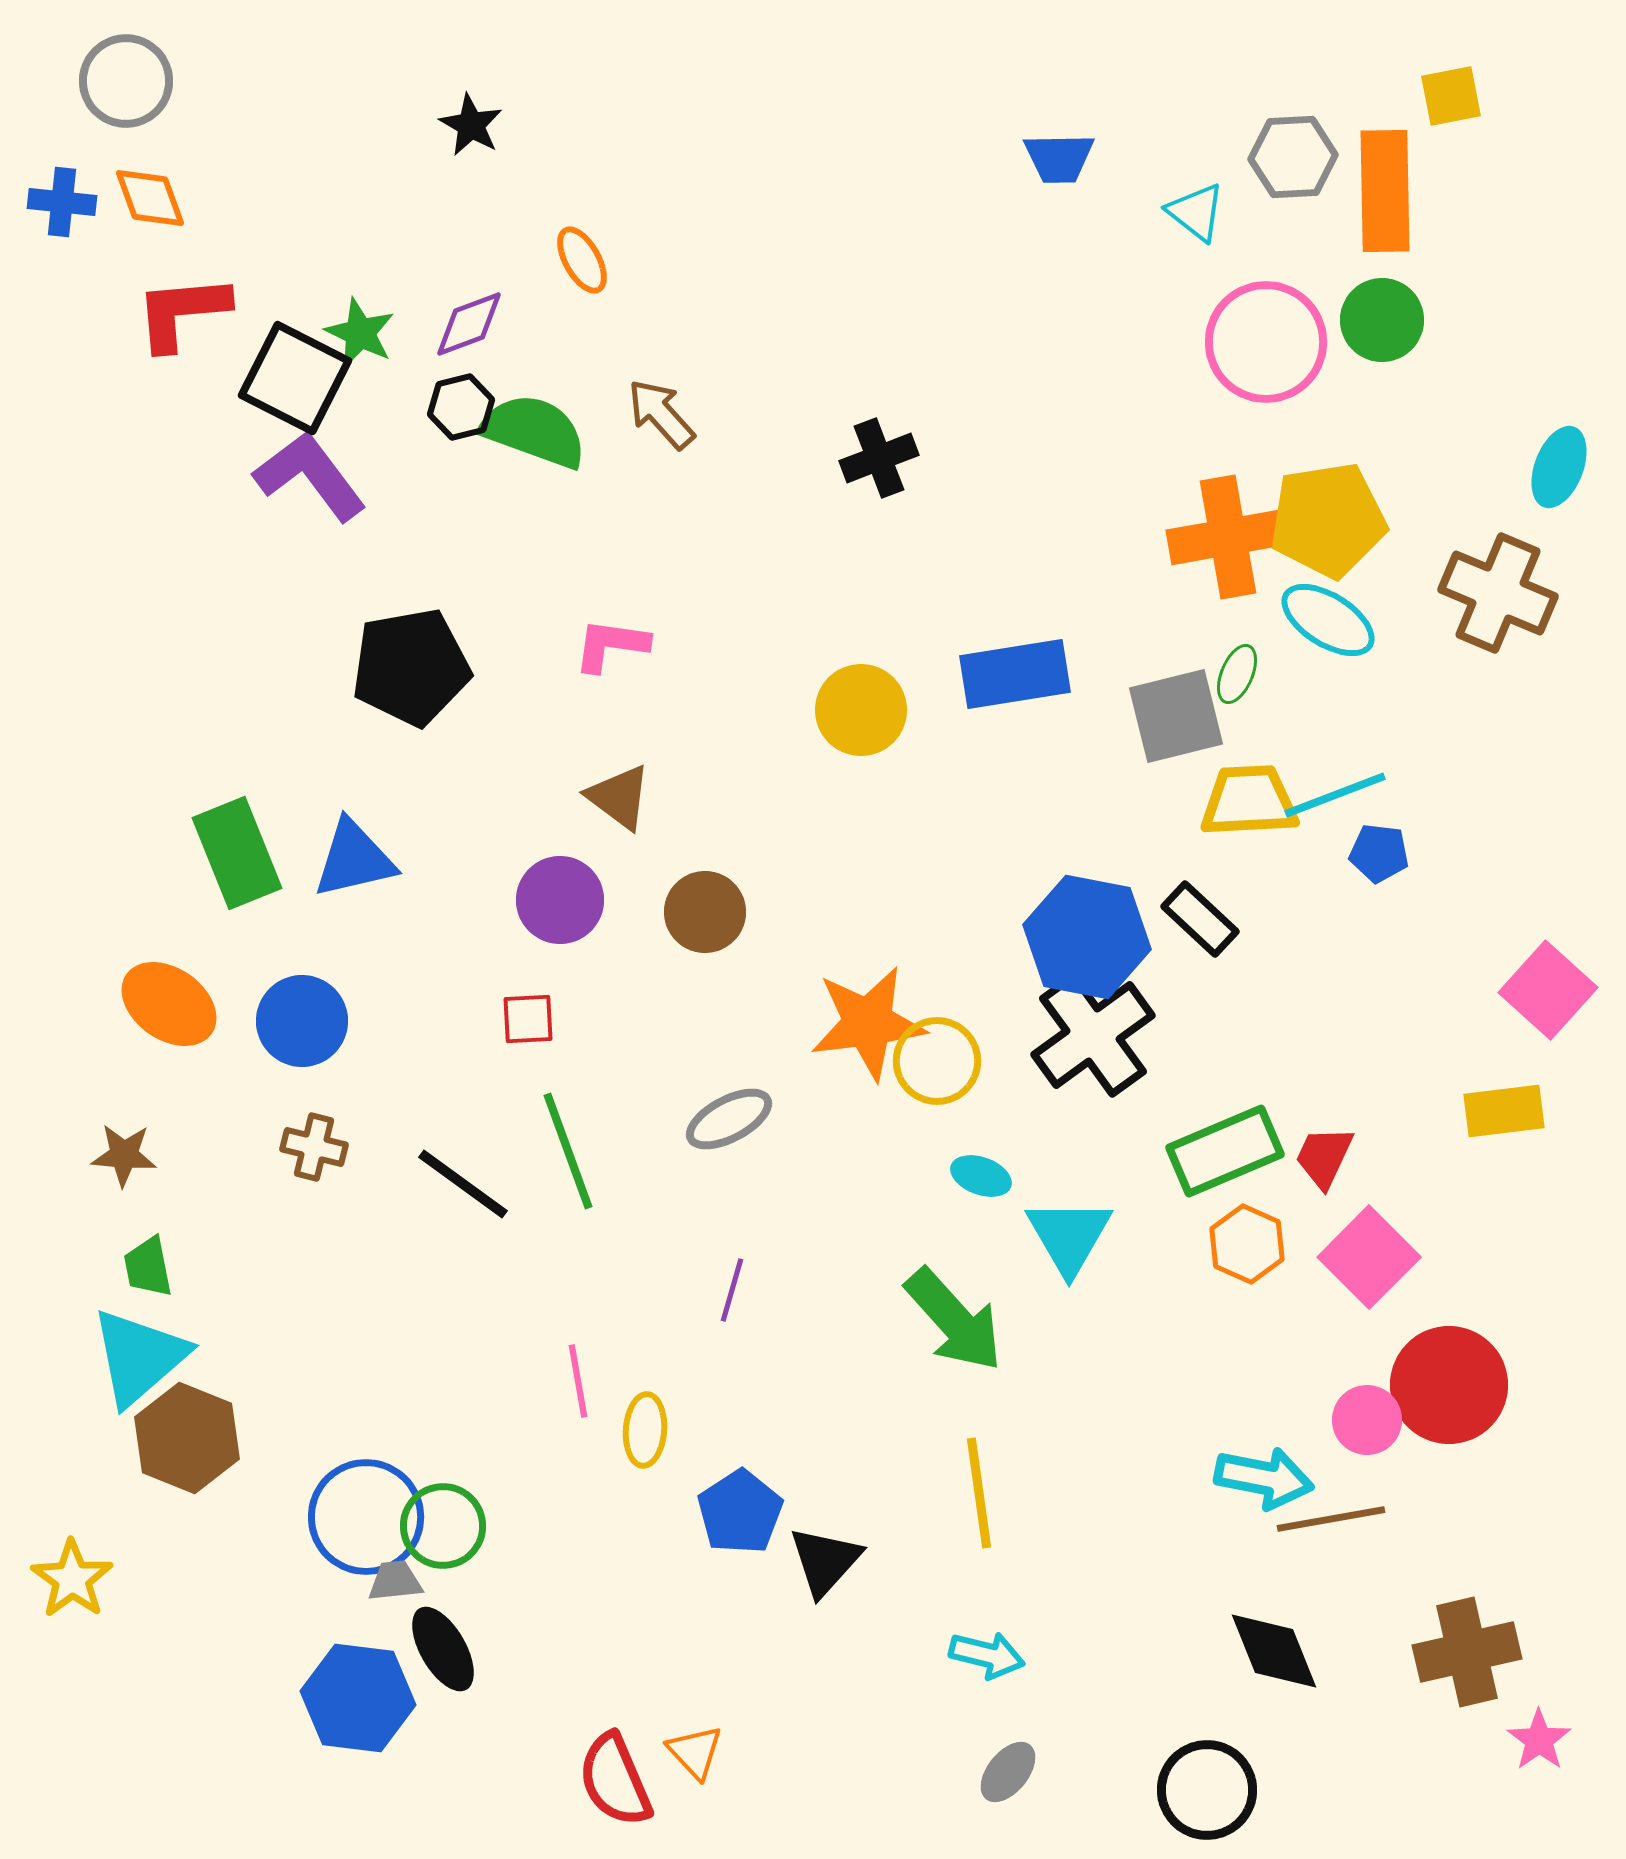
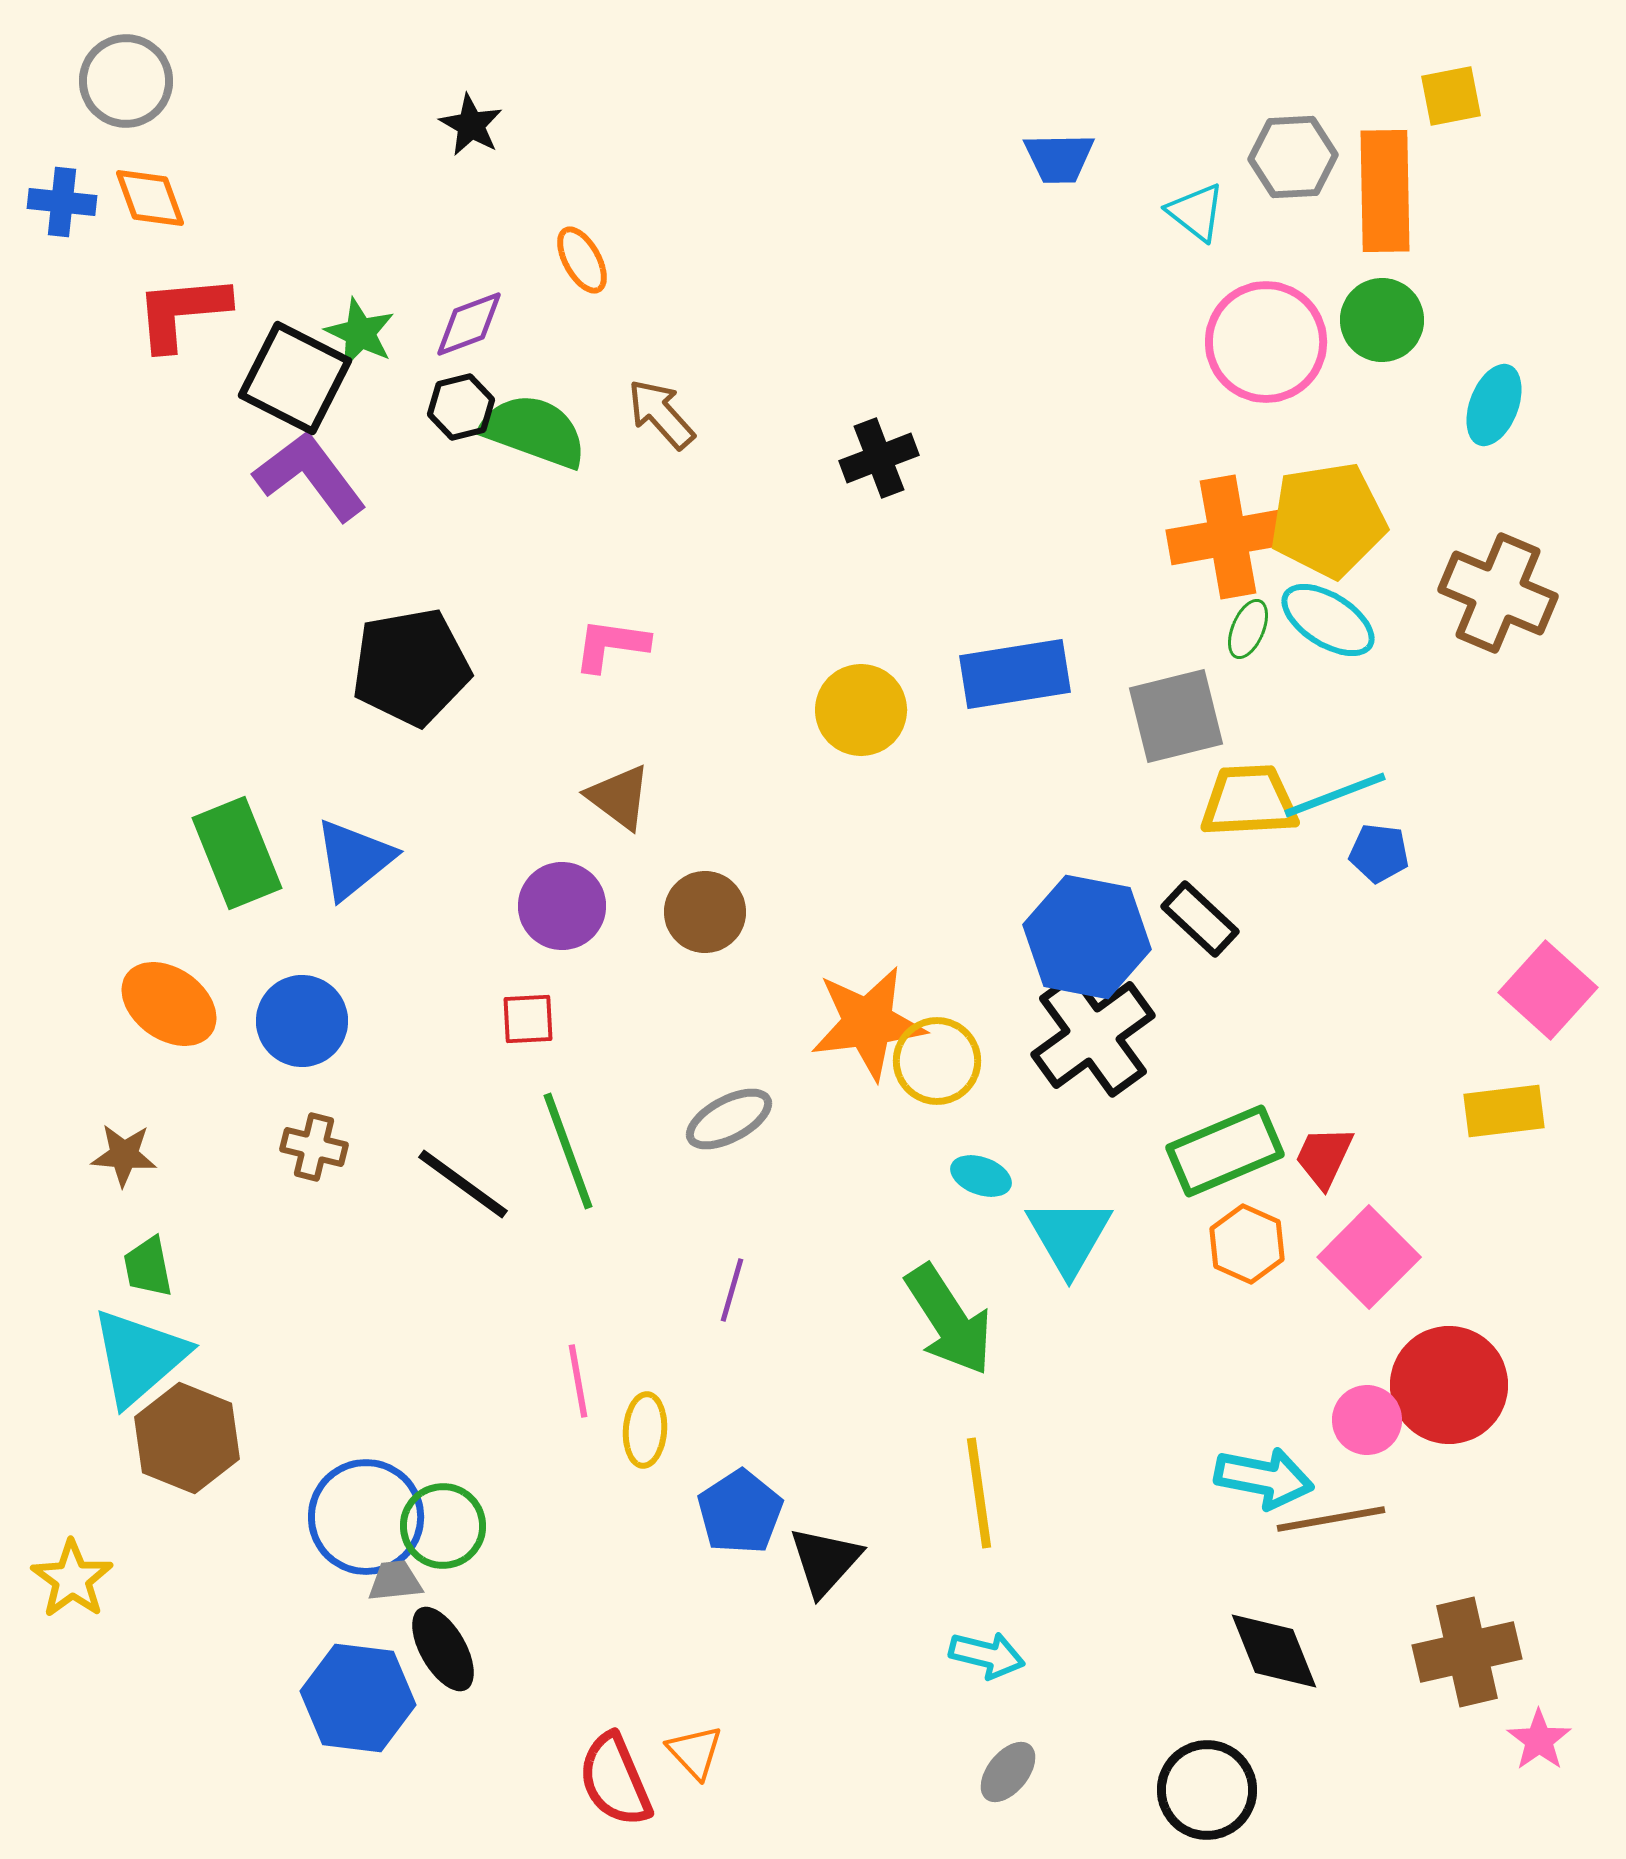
cyan ellipse at (1559, 467): moved 65 px left, 62 px up
green ellipse at (1237, 674): moved 11 px right, 45 px up
blue triangle at (354, 859): rotated 26 degrees counterclockwise
purple circle at (560, 900): moved 2 px right, 6 px down
green arrow at (954, 1320): moved 5 px left; rotated 9 degrees clockwise
